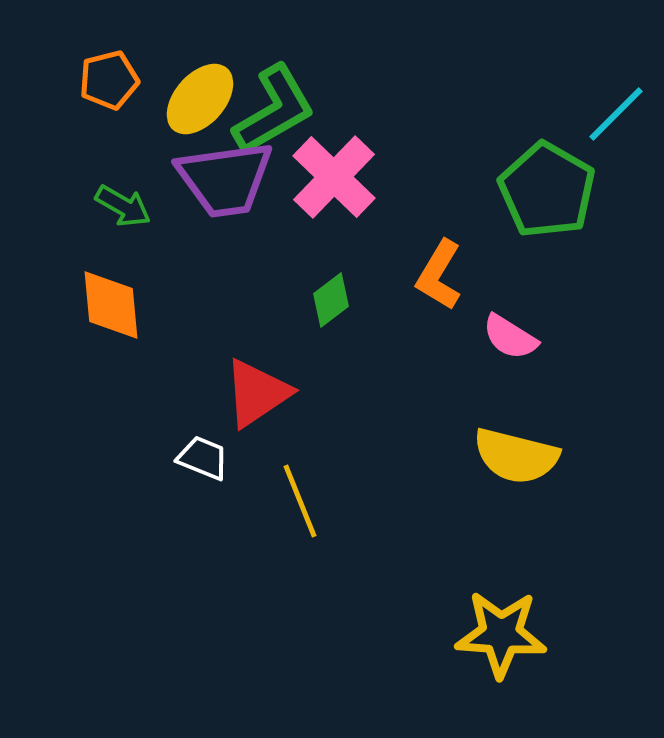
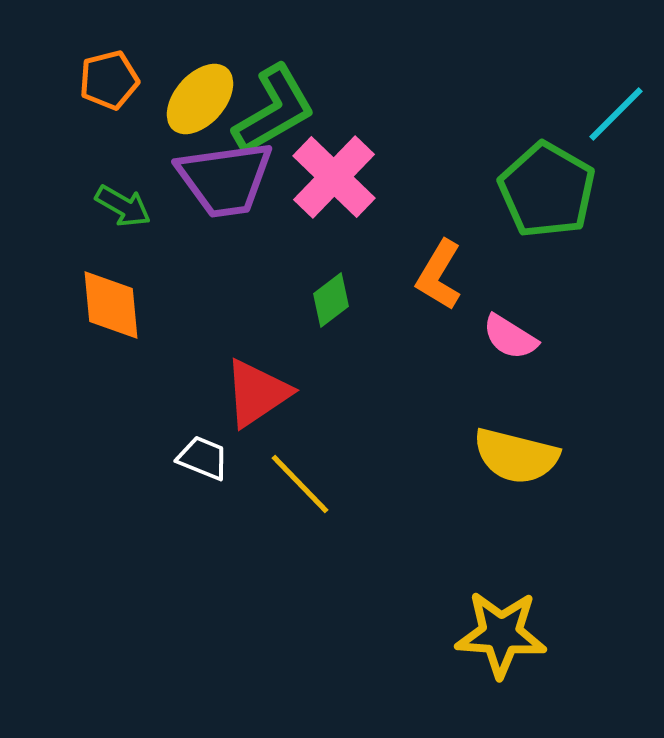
yellow line: moved 17 px up; rotated 22 degrees counterclockwise
